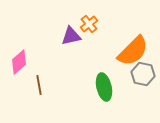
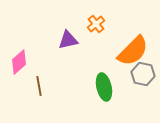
orange cross: moved 7 px right
purple triangle: moved 3 px left, 4 px down
brown line: moved 1 px down
